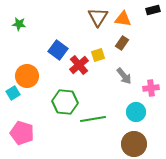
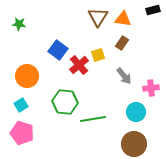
cyan square: moved 8 px right, 12 px down
